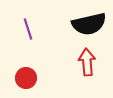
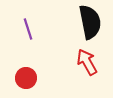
black semicircle: moved 1 px right, 2 px up; rotated 88 degrees counterclockwise
red arrow: rotated 24 degrees counterclockwise
